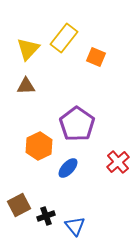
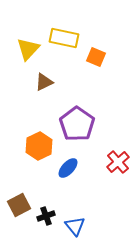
yellow rectangle: rotated 64 degrees clockwise
brown triangle: moved 18 px right, 4 px up; rotated 24 degrees counterclockwise
